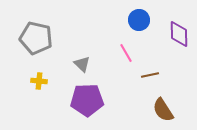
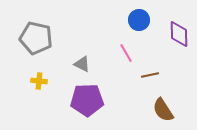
gray triangle: rotated 18 degrees counterclockwise
